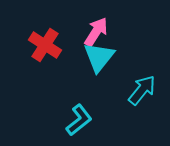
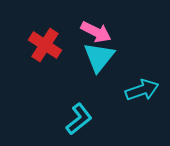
pink arrow: rotated 84 degrees clockwise
cyan arrow: rotated 32 degrees clockwise
cyan L-shape: moved 1 px up
